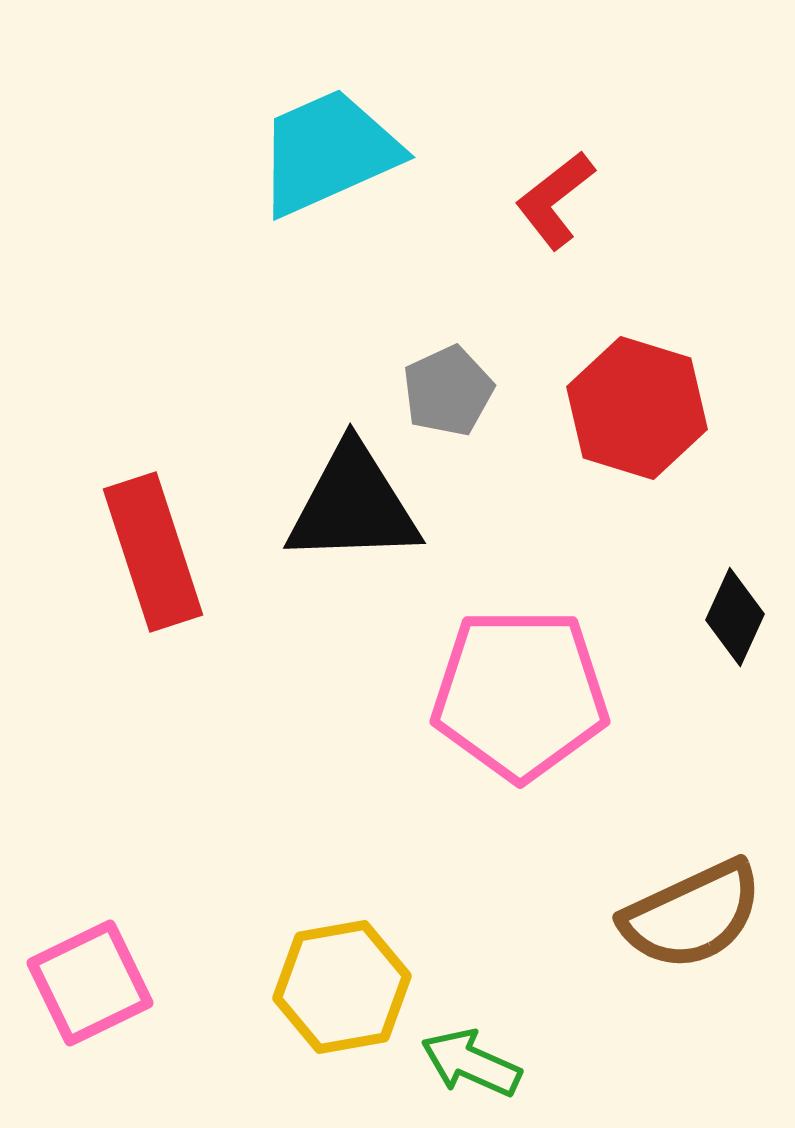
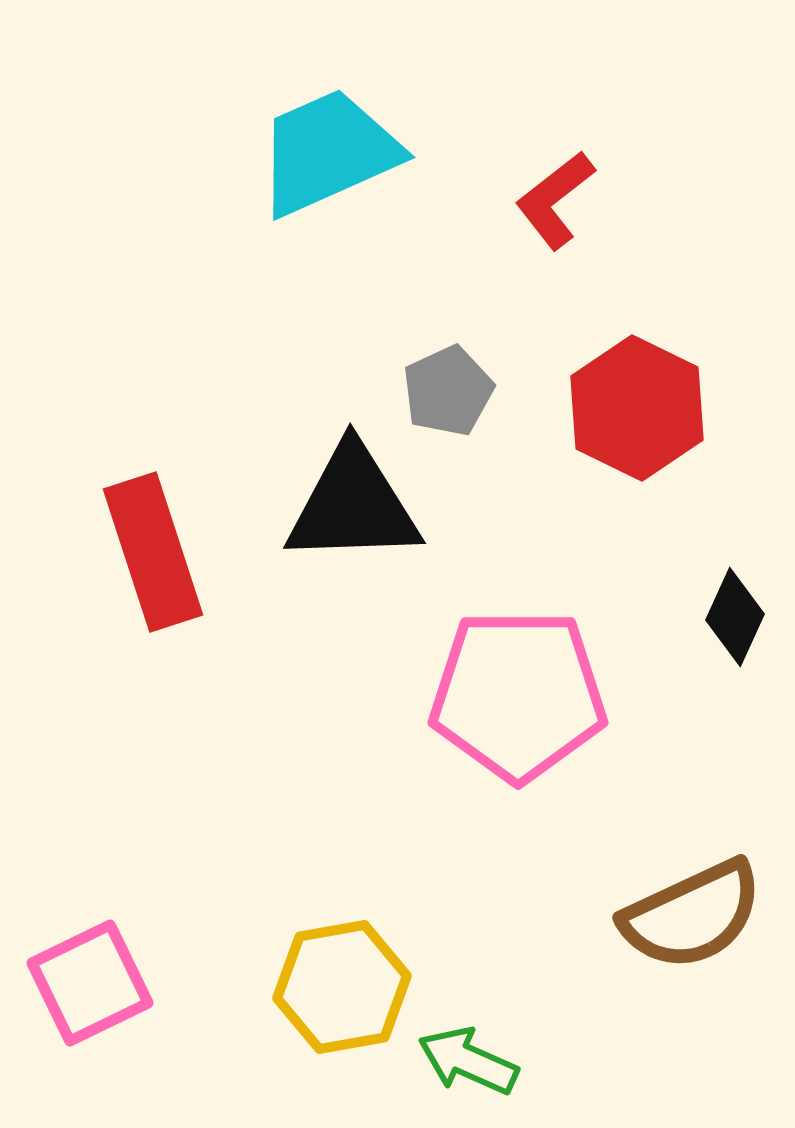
red hexagon: rotated 9 degrees clockwise
pink pentagon: moved 2 px left, 1 px down
green arrow: moved 3 px left, 2 px up
